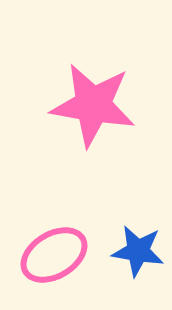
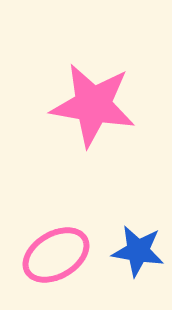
pink ellipse: moved 2 px right
